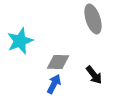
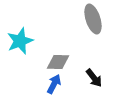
black arrow: moved 3 px down
